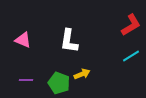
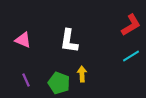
yellow arrow: rotated 70 degrees counterclockwise
purple line: rotated 64 degrees clockwise
